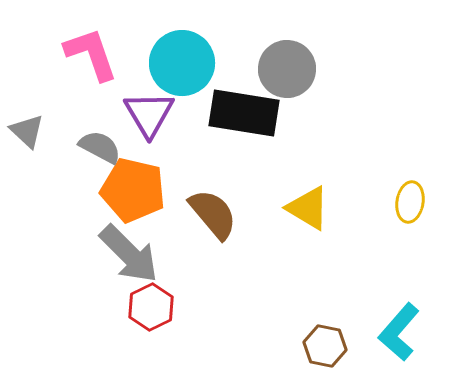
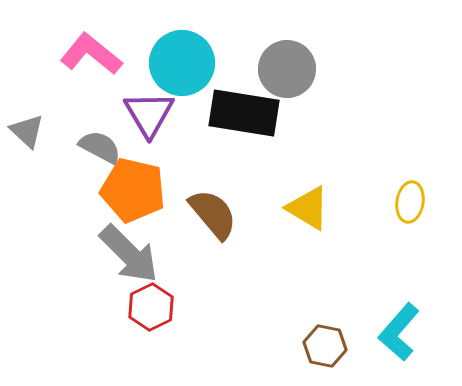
pink L-shape: rotated 32 degrees counterclockwise
